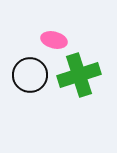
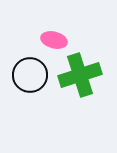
green cross: moved 1 px right
